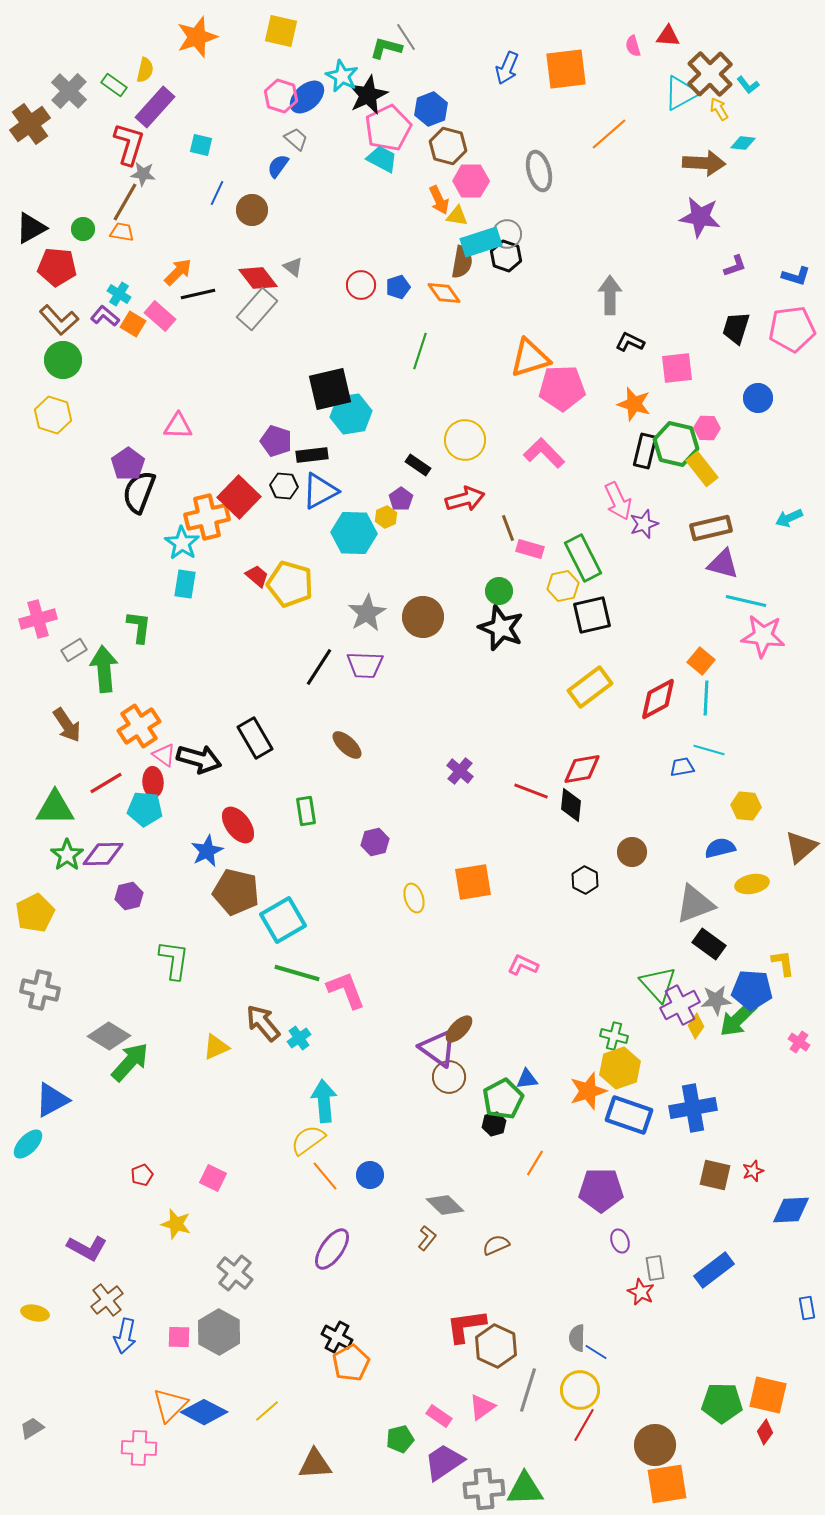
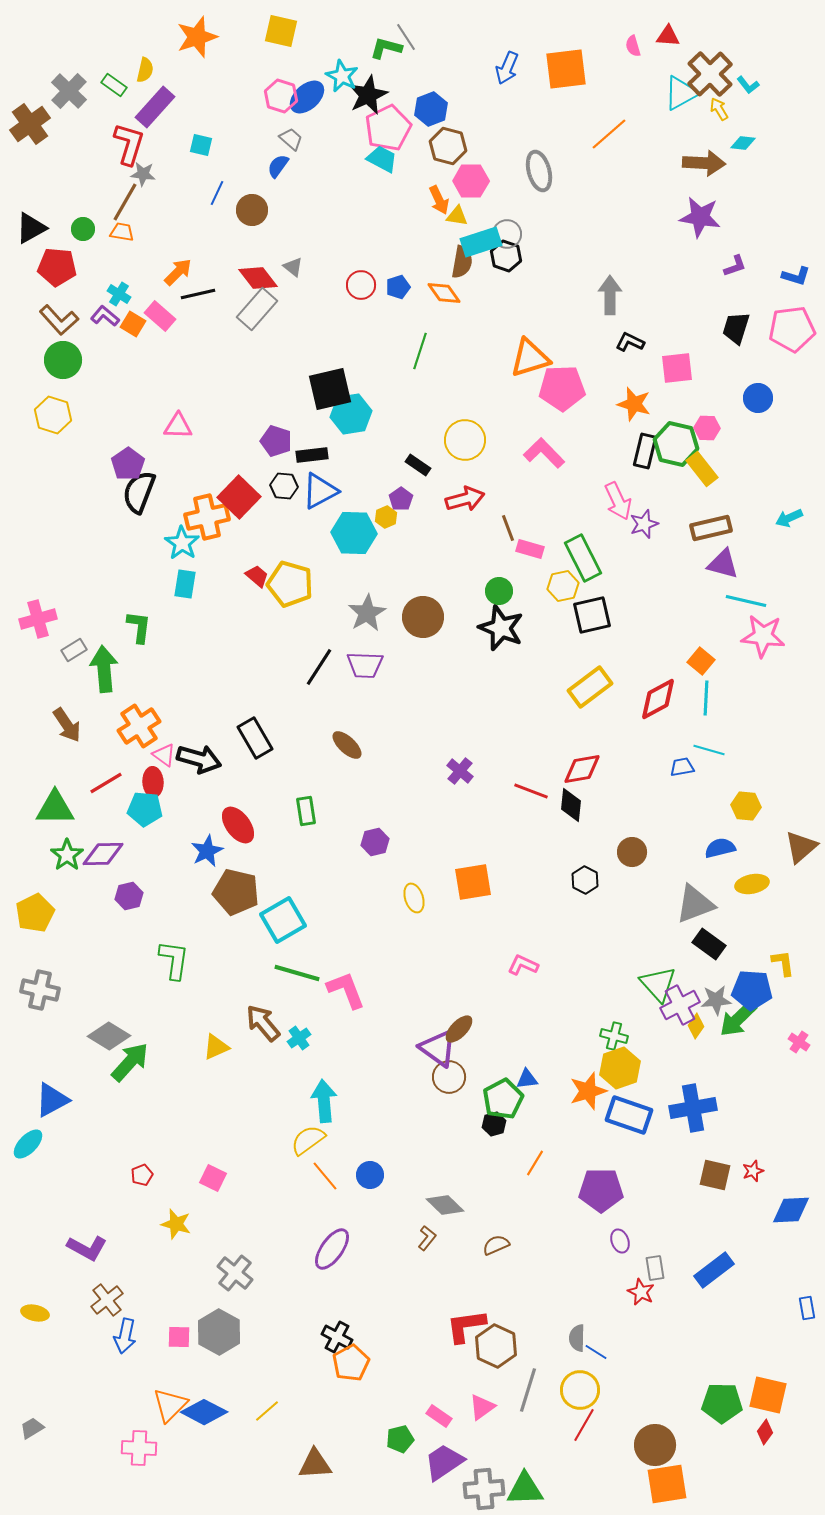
gray trapezoid at (296, 139): moved 5 px left
